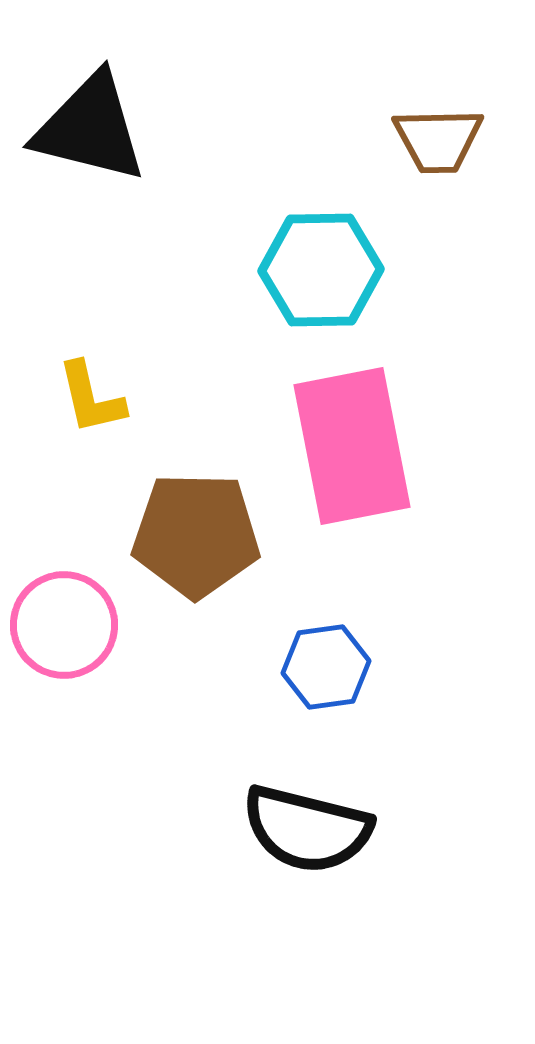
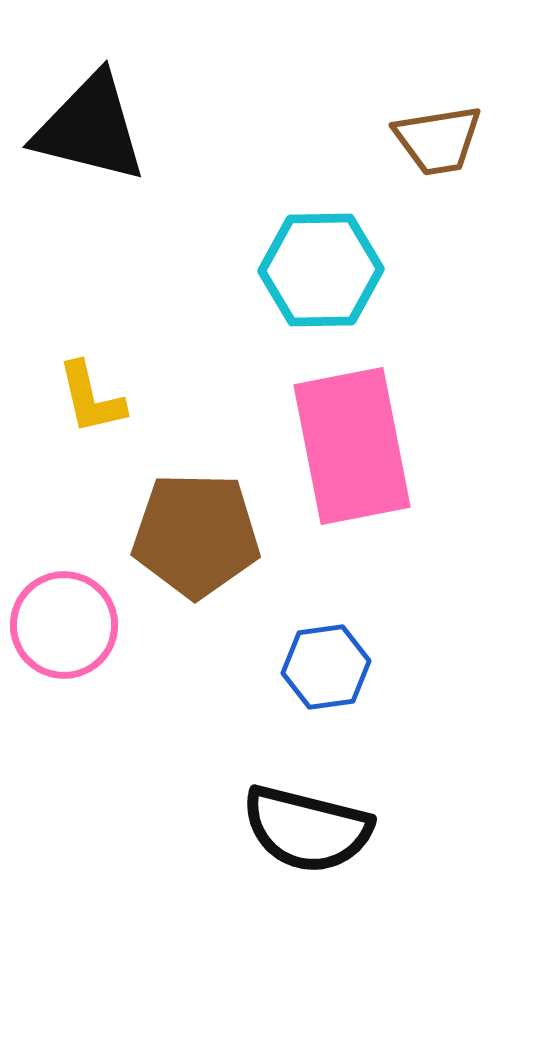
brown trapezoid: rotated 8 degrees counterclockwise
